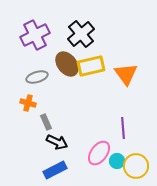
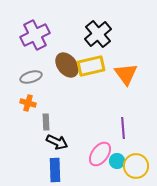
black cross: moved 17 px right
brown ellipse: moved 1 px down
gray ellipse: moved 6 px left
gray rectangle: rotated 21 degrees clockwise
pink ellipse: moved 1 px right, 1 px down
blue rectangle: rotated 65 degrees counterclockwise
